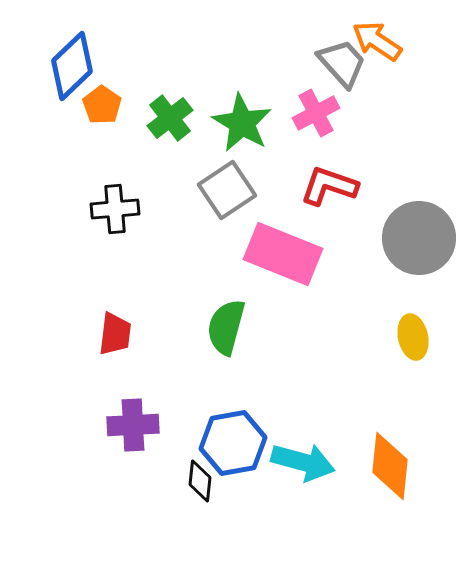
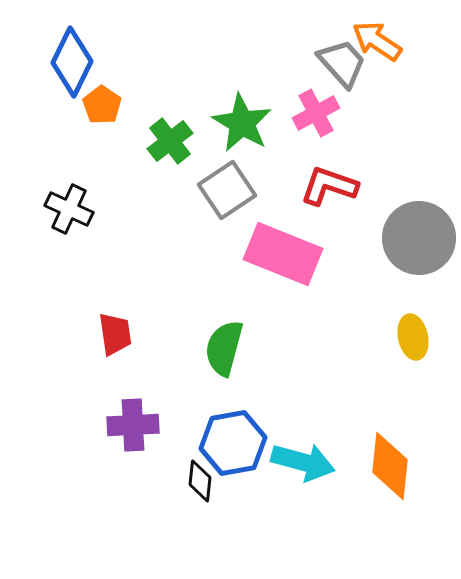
blue diamond: moved 4 px up; rotated 20 degrees counterclockwise
green cross: moved 23 px down
black cross: moved 46 px left; rotated 30 degrees clockwise
green semicircle: moved 2 px left, 21 px down
red trapezoid: rotated 15 degrees counterclockwise
